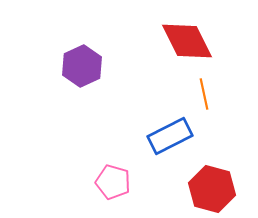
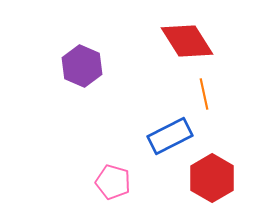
red diamond: rotated 6 degrees counterclockwise
purple hexagon: rotated 12 degrees counterclockwise
red hexagon: moved 11 px up; rotated 15 degrees clockwise
